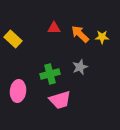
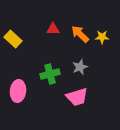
red triangle: moved 1 px left, 1 px down
pink trapezoid: moved 17 px right, 3 px up
